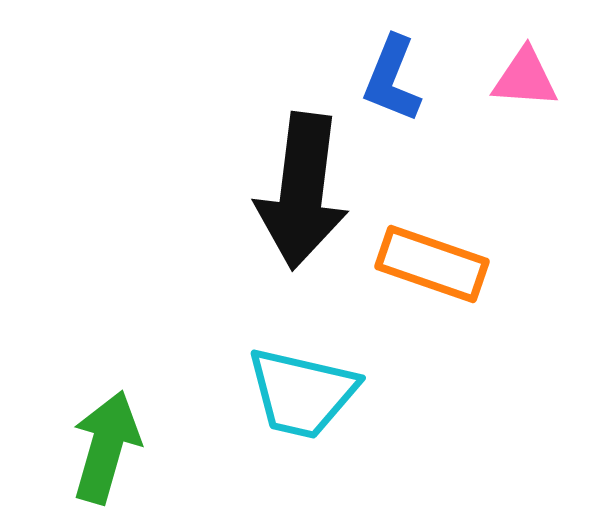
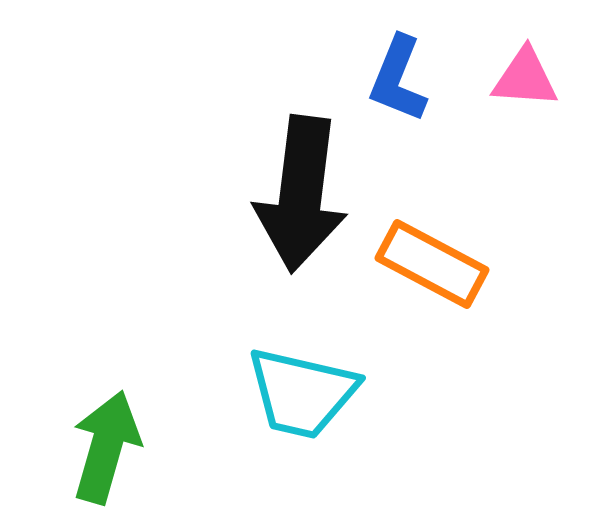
blue L-shape: moved 6 px right
black arrow: moved 1 px left, 3 px down
orange rectangle: rotated 9 degrees clockwise
